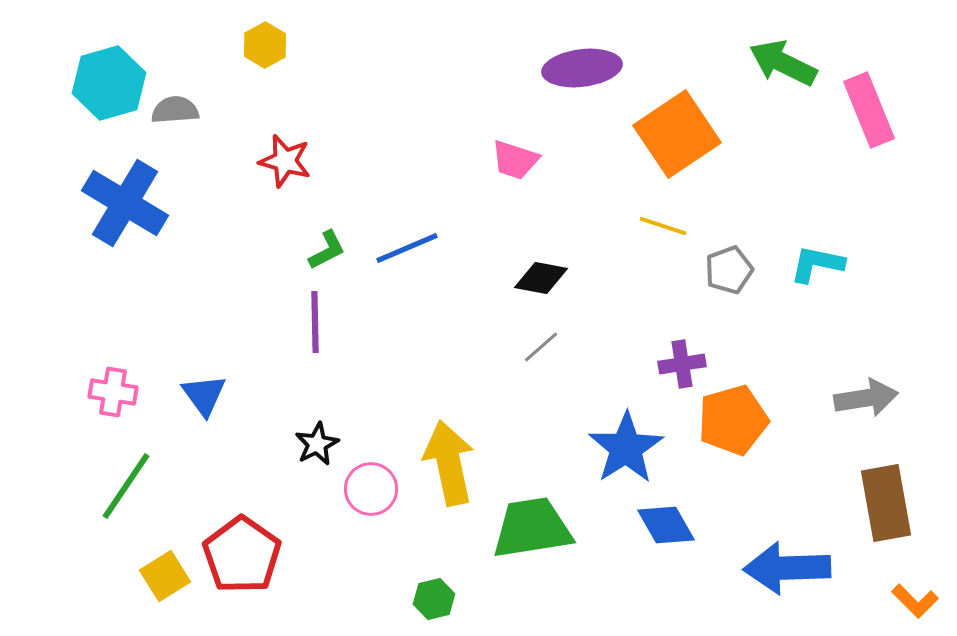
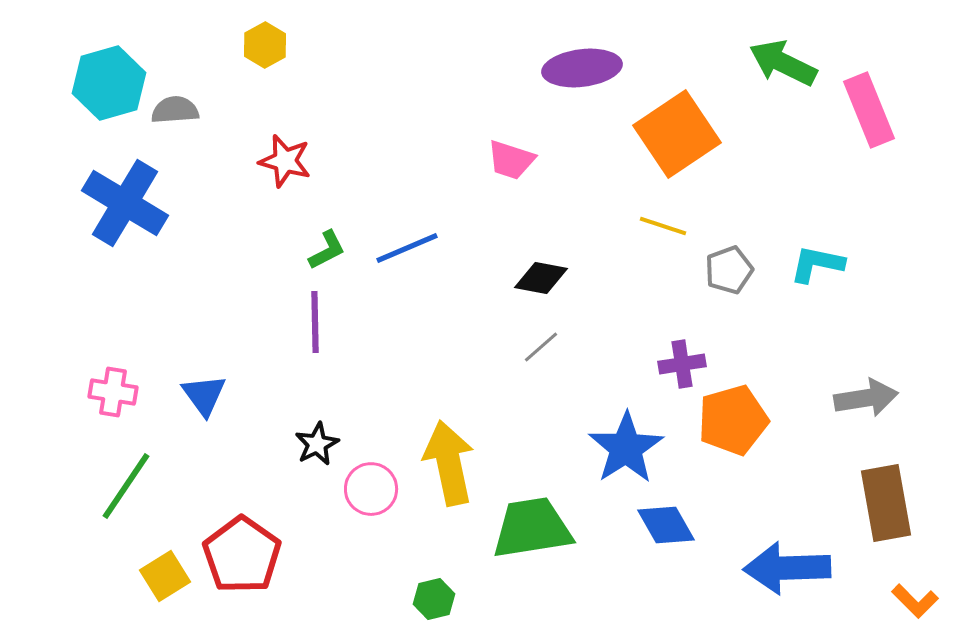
pink trapezoid: moved 4 px left
